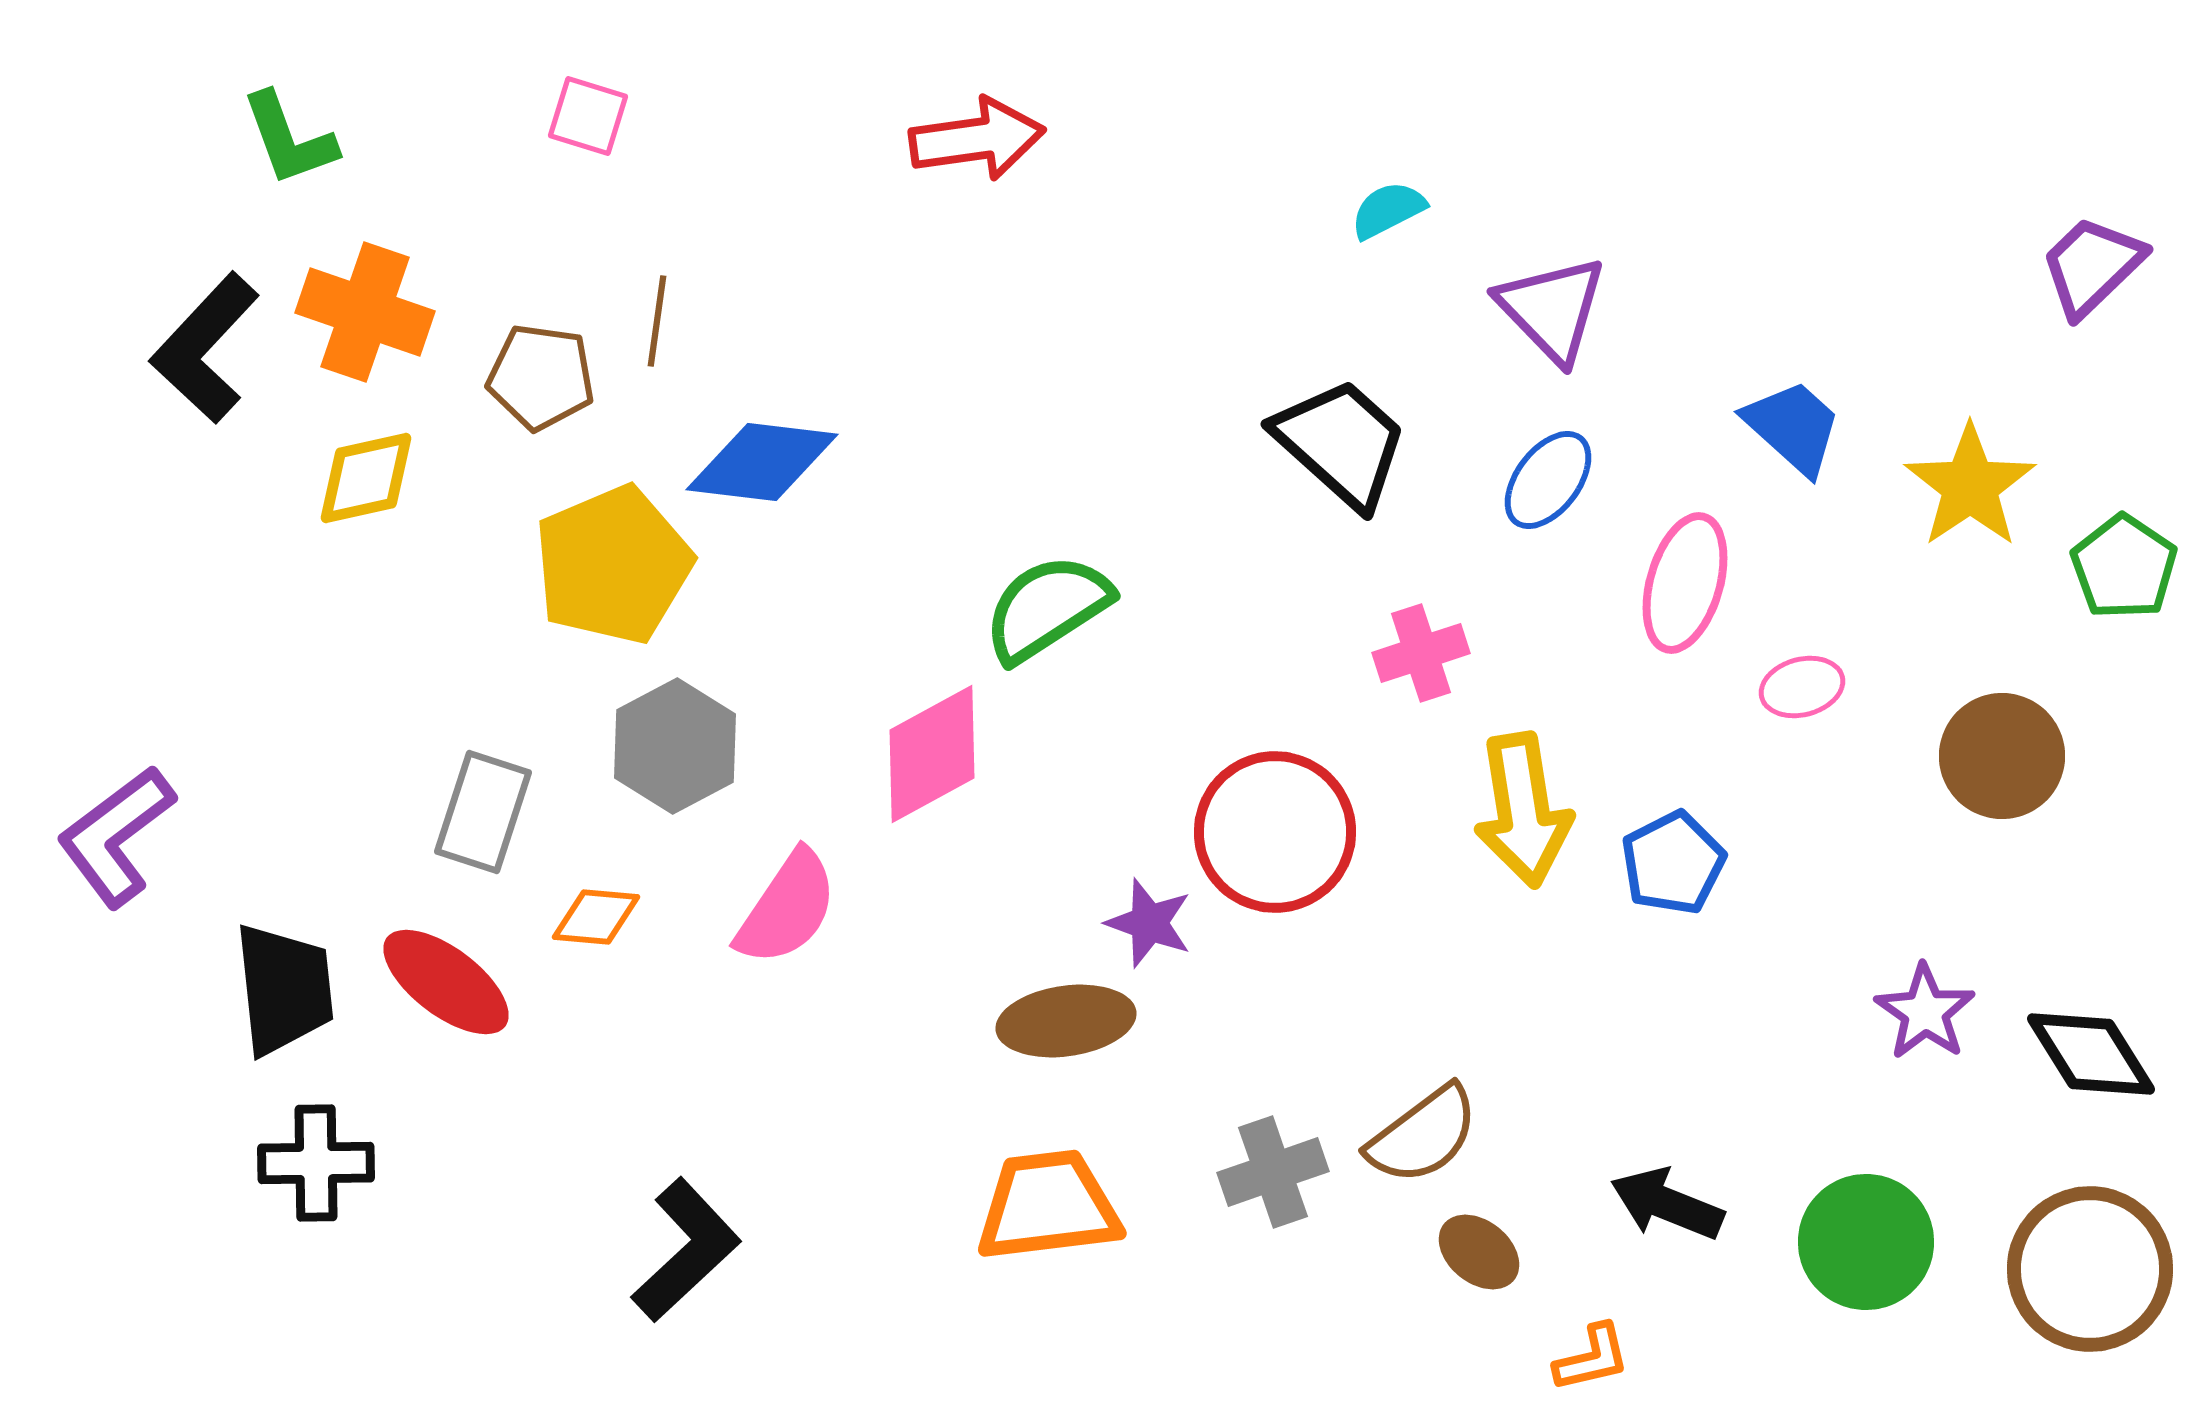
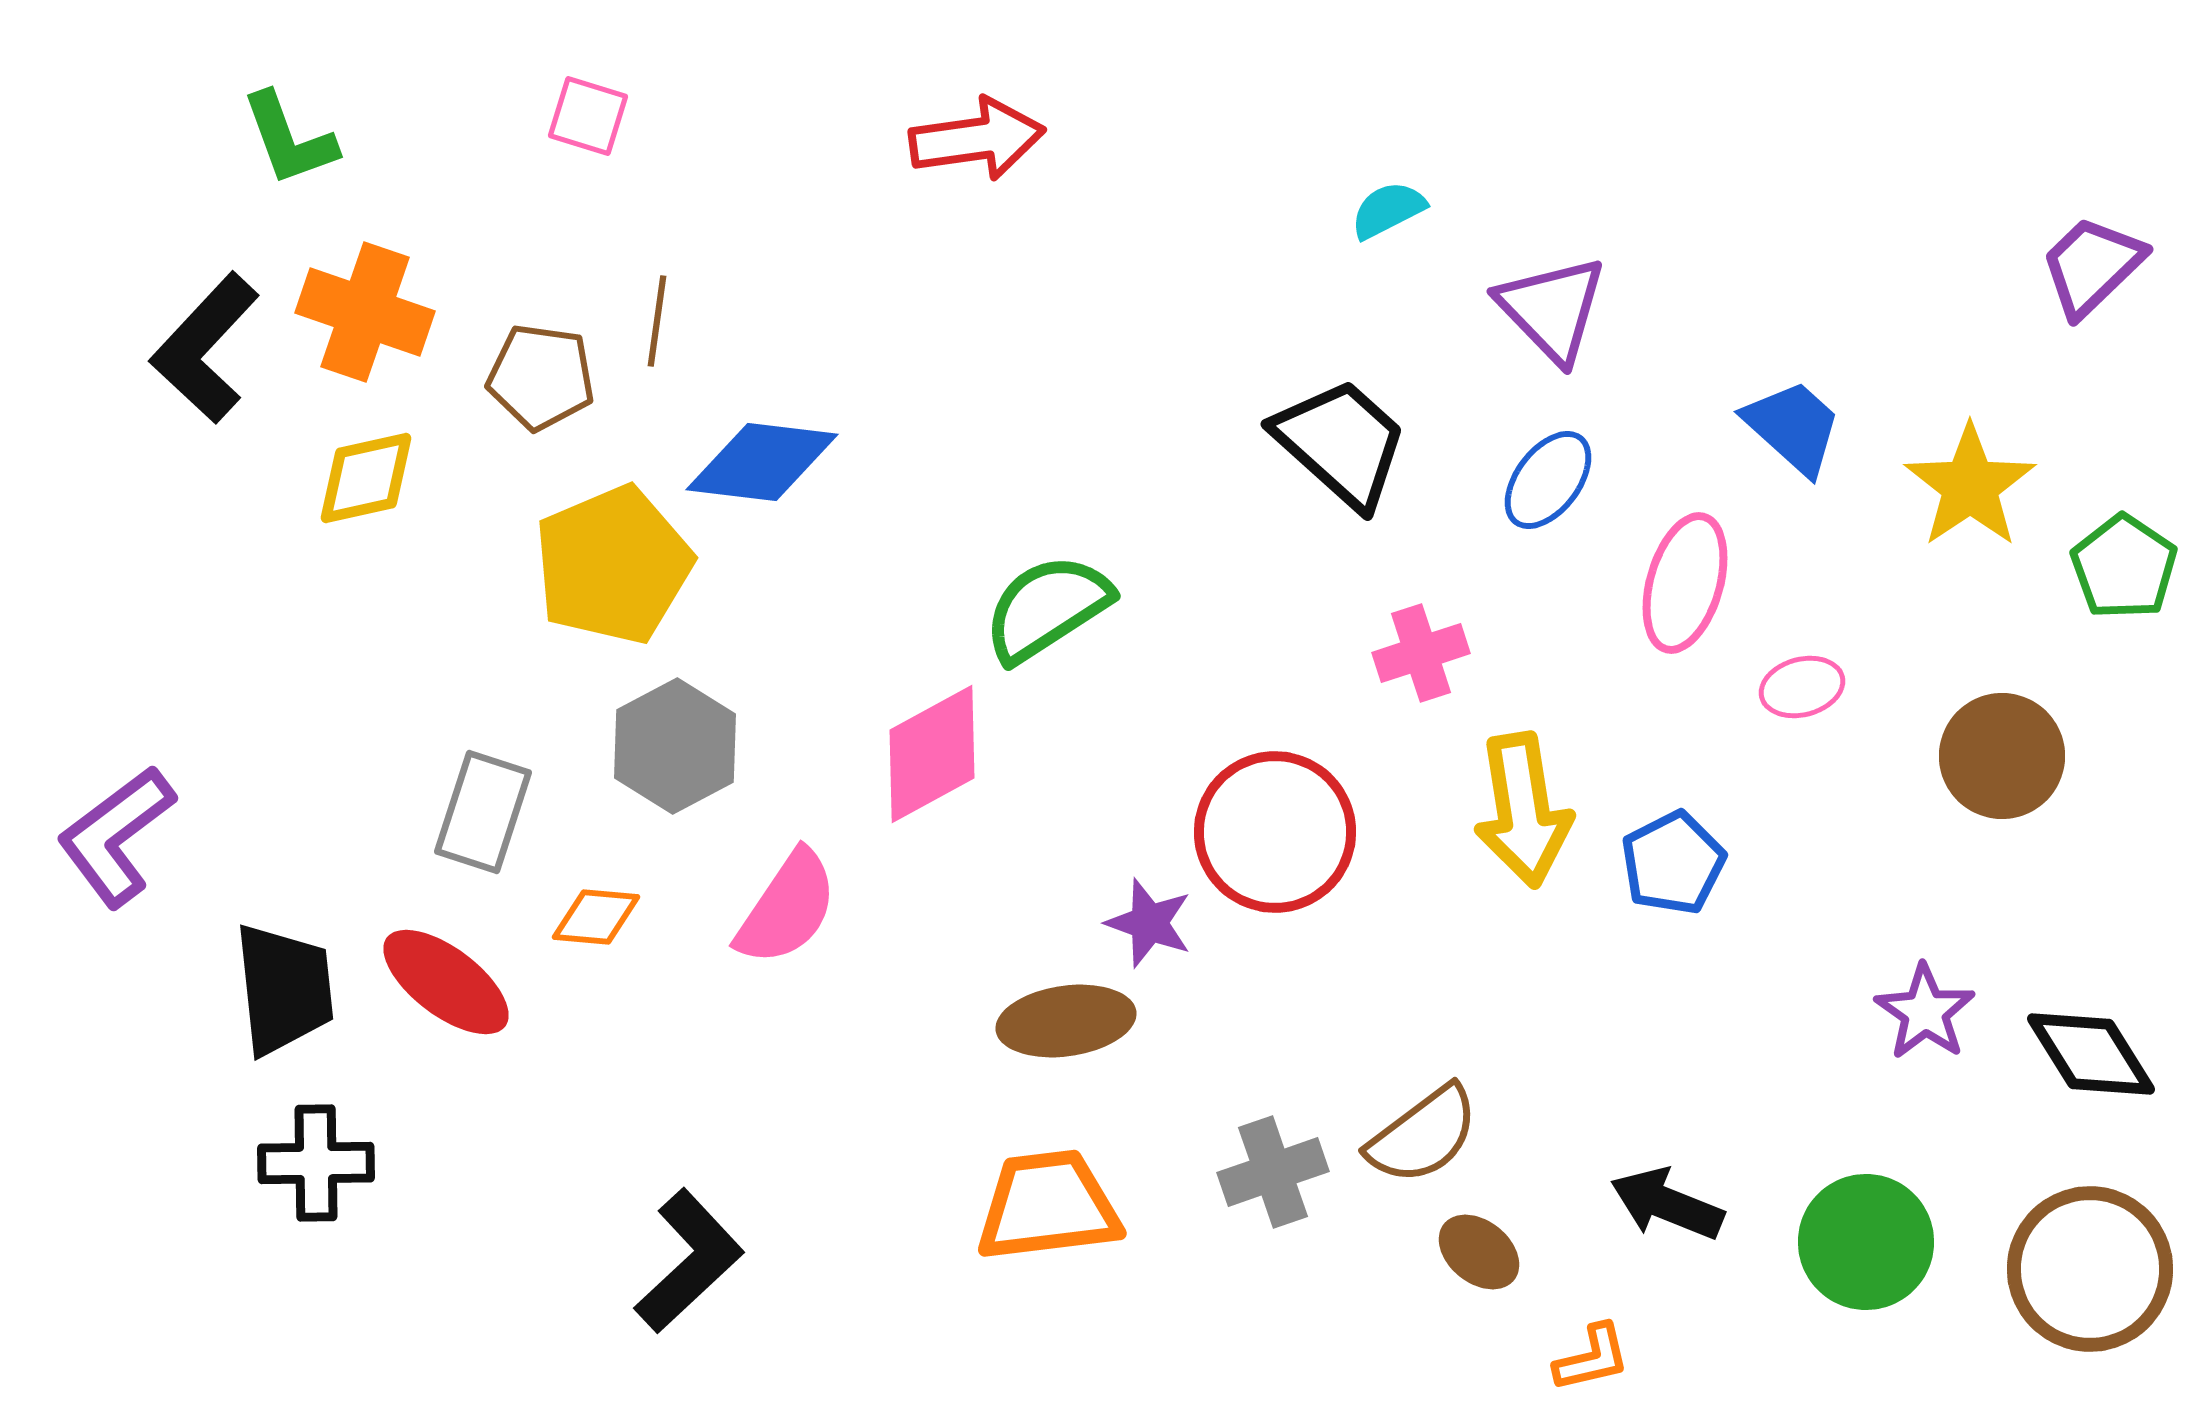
black L-shape at (686, 1250): moved 3 px right, 11 px down
